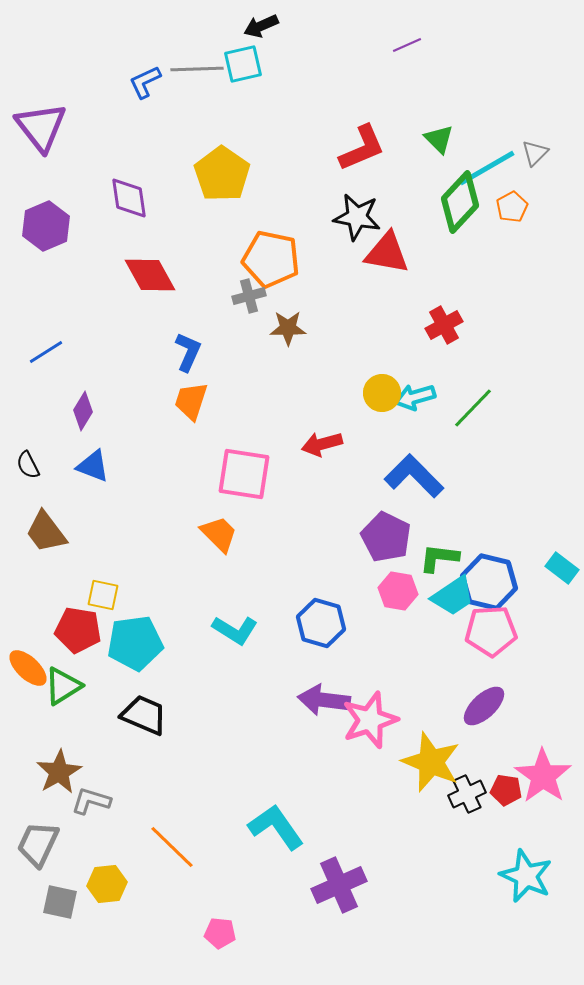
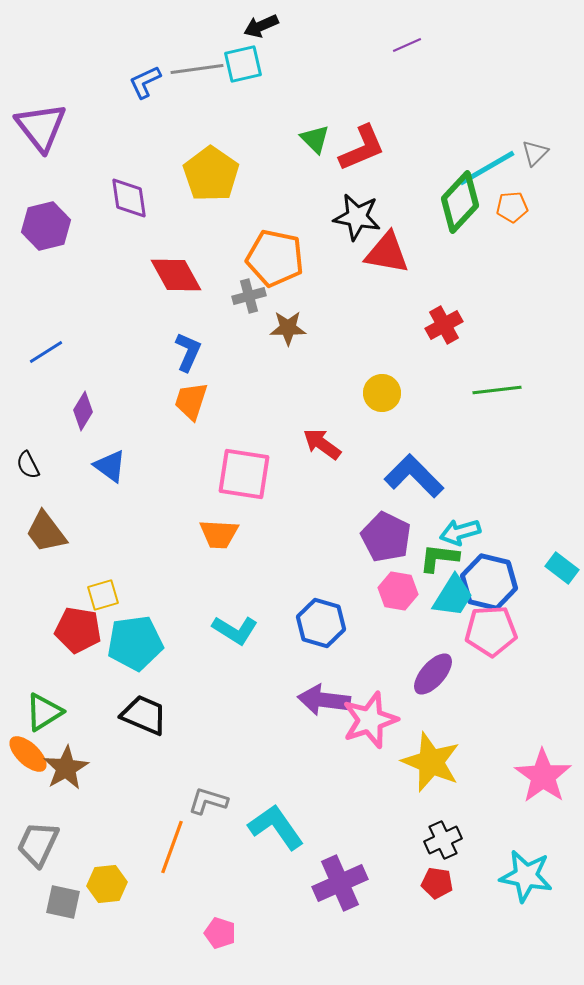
gray line at (197, 69): rotated 6 degrees counterclockwise
green triangle at (439, 139): moved 124 px left
yellow pentagon at (222, 174): moved 11 px left
orange pentagon at (512, 207): rotated 24 degrees clockwise
purple hexagon at (46, 226): rotated 9 degrees clockwise
orange pentagon at (271, 259): moved 4 px right, 1 px up
red diamond at (150, 275): moved 26 px right
cyan arrow at (415, 397): moved 45 px right, 135 px down
green line at (473, 408): moved 24 px right, 18 px up; rotated 39 degrees clockwise
red arrow at (322, 444): rotated 51 degrees clockwise
blue triangle at (93, 466): moved 17 px right; rotated 15 degrees clockwise
orange trapezoid at (219, 534): rotated 138 degrees clockwise
yellow square at (103, 595): rotated 28 degrees counterclockwise
cyan trapezoid at (453, 596): rotated 24 degrees counterclockwise
orange ellipse at (28, 668): moved 86 px down
green triangle at (63, 686): moved 19 px left, 26 px down
purple ellipse at (484, 706): moved 51 px left, 32 px up; rotated 6 degrees counterclockwise
brown star at (59, 772): moved 7 px right, 4 px up
red pentagon at (506, 790): moved 69 px left, 93 px down
black cross at (467, 794): moved 24 px left, 46 px down
gray L-shape at (91, 801): moved 117 px right
orange line at (172, 847): rotated 66 degrees clockwise
cyan star at (526, 876): rotated 14 degrees counterclockwise
purple cross at (339, 885): moved 1 px right, 2 px up
gray square at (60, 902): moved 3 px right
pink pentagon at (220, 933): rotated 12 degrees clockwise
